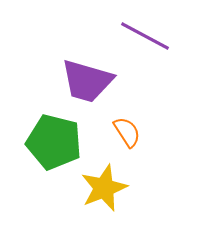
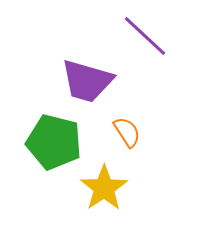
purple line: rotated 15 degrees clockwise
yellow star: rotated 12 degrees counterclockwise
